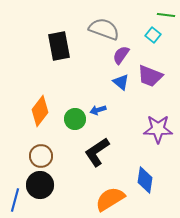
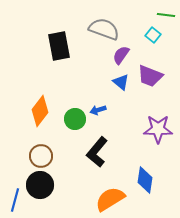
black L-shape: rotated 16 degrees counterclockwise
